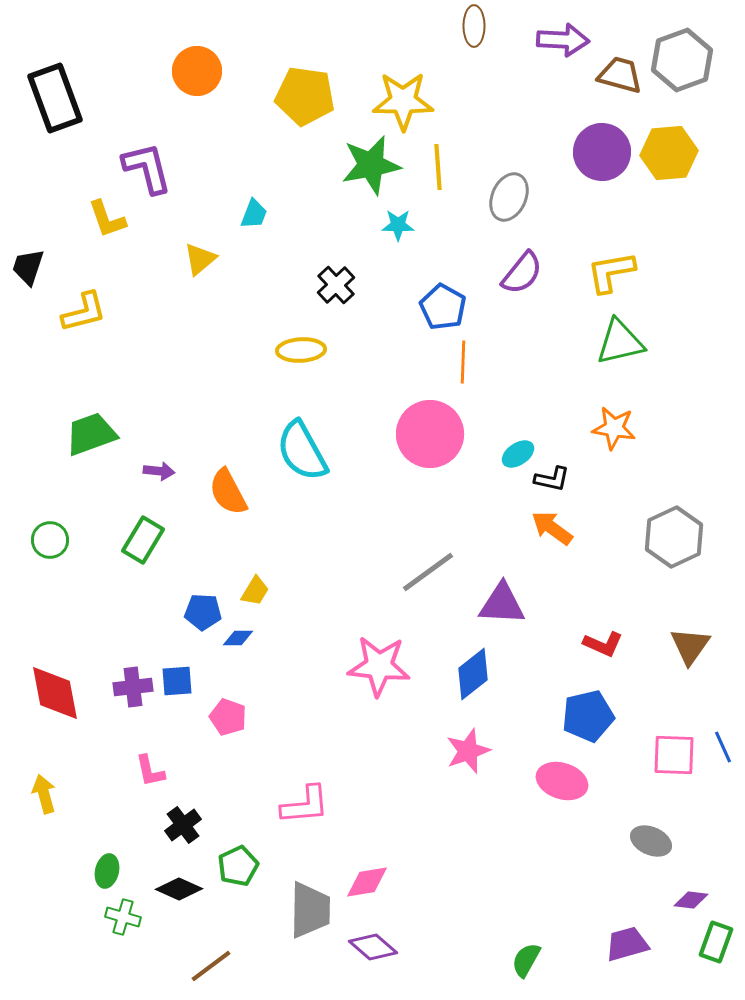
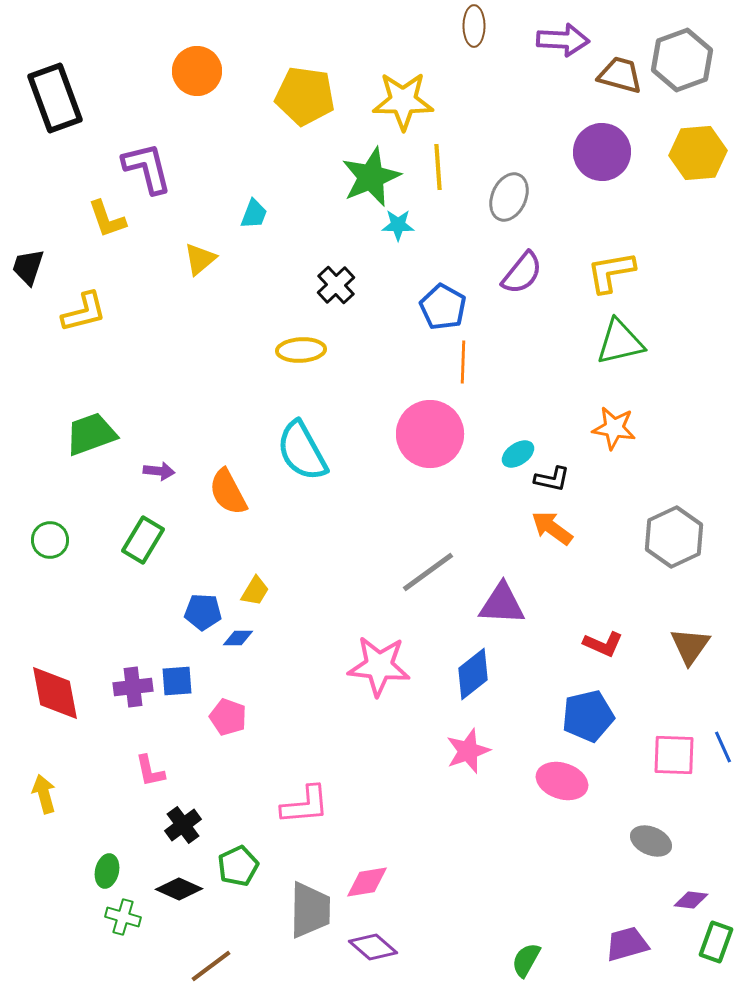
yellow hexagon at (669, 153): moved 29 px right
green star at (371, 165): moved 12 px down; rotated 12 degrees counterclockwise
